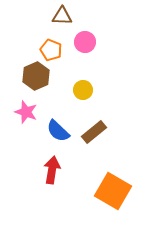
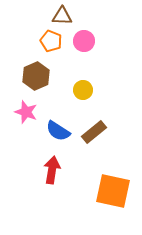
pink circle: moved 1 px left, 1 px up
orange pentagon: moved 9 px up
blue semicircle: rotated 10 degrees counterclockwise
orange square: rotated 18 degrees counterclockwise
